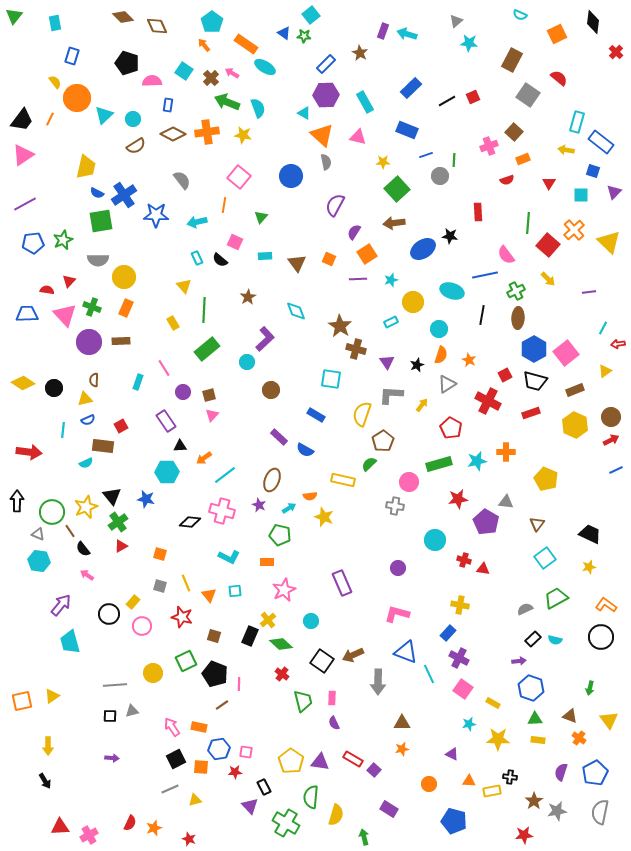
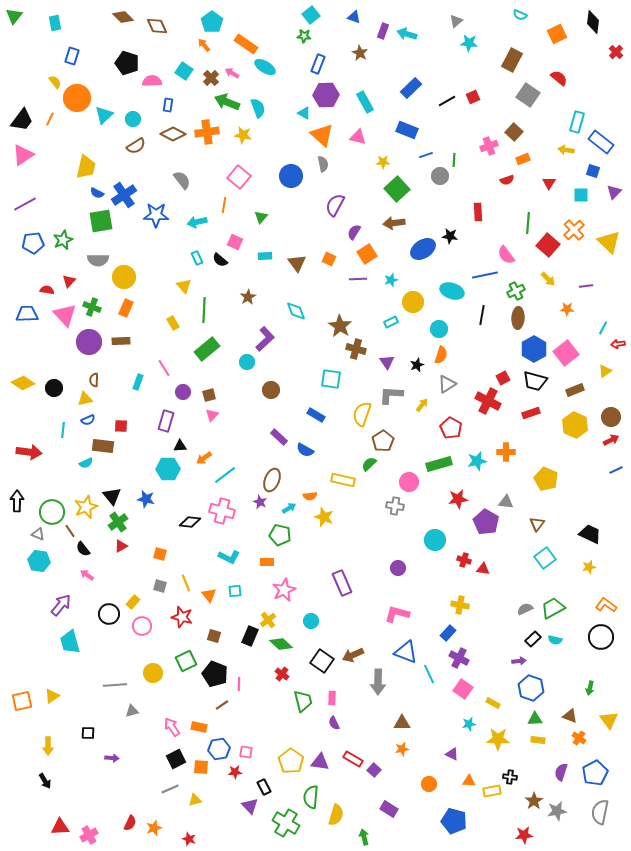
blue triangle at (284, 33): moved 70 px right, 16 px up; rotated 16 degrees counterclockwise
blue rectangle at (326, 64): moved 8 px left; rotated 24 degrees counterclockwise
gray semicircle at (326, 162): moved 3 px left, 2 px down
purple line at (589, 292): moved 3 px left, 6 px up
orange star at (469, 360): moved 98 px right, 51 px up; rotated 24 degrees counterclockwise
red square at (505, 375): moved 2 px left, 3 px down
purple rectangle at (166, 421): rotated 50 degrees clockwise
red square at (121, 426): rotated 32 degrees clockwise
cyan hexagon at (167, 472): moved 1 px right, 3 px up
purple star at (259, 505): moved 1 px right, 3 px up
green trapezoid at (556, 598): moved 3 px left, 10 px down
black square at (110, 716): moved 22 px left, 17 px down
